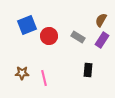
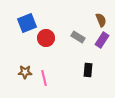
brown semicircle: rotated 128 degrees clockwise
blue square: moved 2 px up
red circle: moved 3 px left, 2 px down
brown star: moved 3 px right, 1 px up
